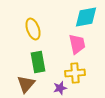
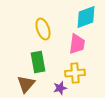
cyan diamond: rotated 10 degrees counterclockwise
yellow ellipse: moved 10 px right
pink trapezoid: rotated 20 degrees clockwise
